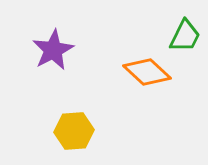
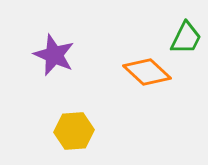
green trapezoid: moved 1 px right, 2 px down
purple star: moved 1 px right, 5 px down; rotated 21 degrees counterclockwise
